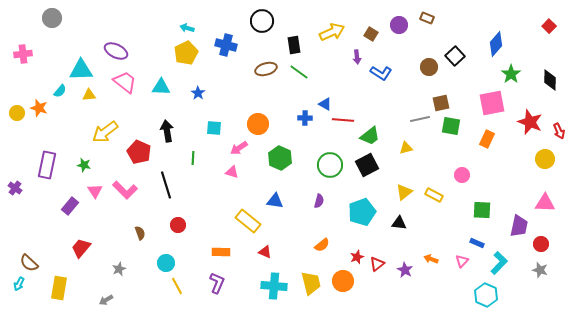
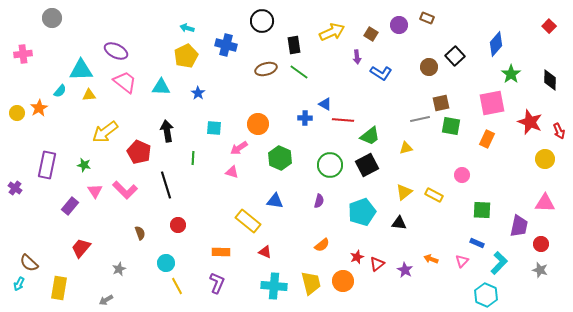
yellow pentagon at (186, 53): moved 3 px down
orange star at (39, 108): rotated 24 degrees clockwise
